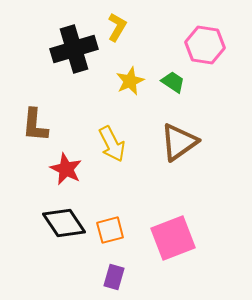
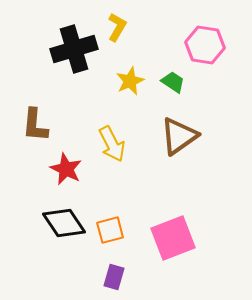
brown triangle: moved 6 px up
